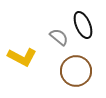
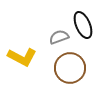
gray semicircle: rotated 60 degrees counterclockwise
brown circle: moved 6 px left, 3 px up
